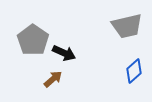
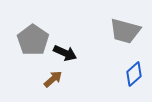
gray trapezoid: moved 2 px left, 5 px down; rotated 28 degrees clockwise
black arrow: moved 1 px right
blue diamond: moved 3 px down
